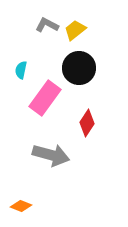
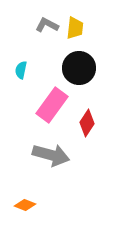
yellow trapezoid: moved 2 px up; rotated 135 degrees clockwise
pink rectangle: moved 7 px right, 7 px down
orange diamond: moved 4 px right, 1 px up
